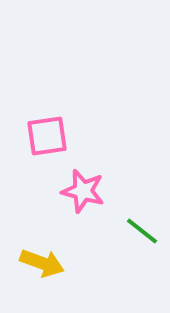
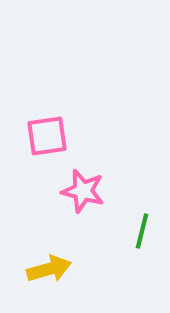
green line: rotated 66 degrees clockwise
yellow arrow: moved 7 px right, 6 px down; rotated 36 degrees counterclockwise
